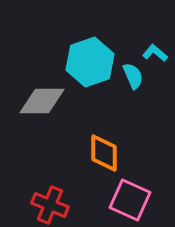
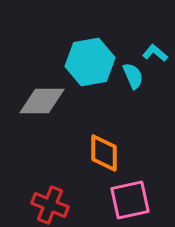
cyan hexagon: rotated 9 degrees clockwise
pink square: rotated 36 degrees counterclockwise
